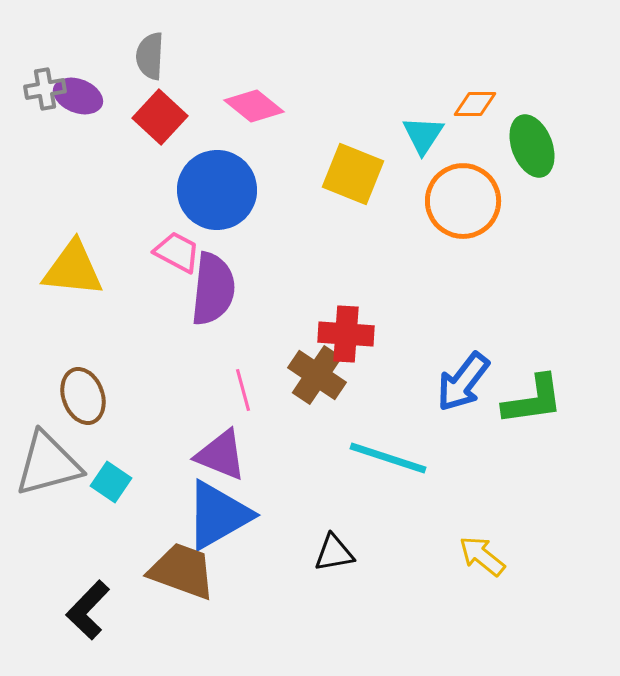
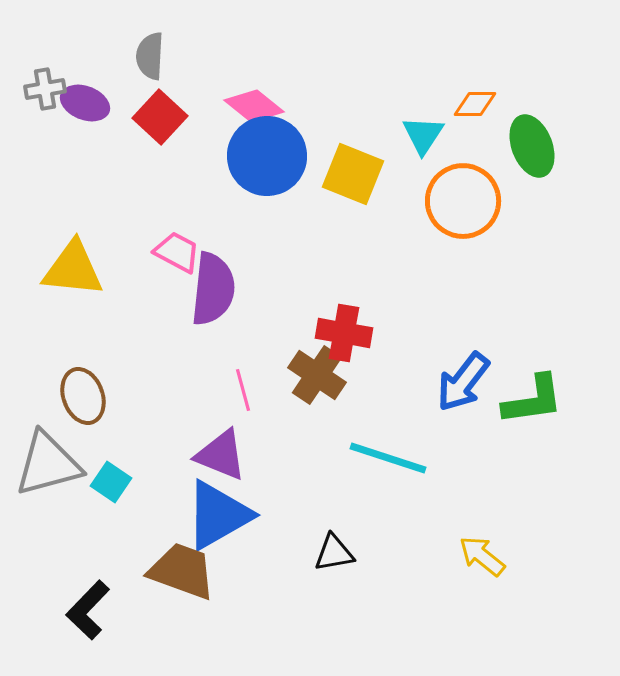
purple ellipse: moved 7 px right, 7 px down
blue circle: moved 50 px right, 34 px up
red cross: moved 2 px left, 1 px up; rotated 6 degrees clockwise
